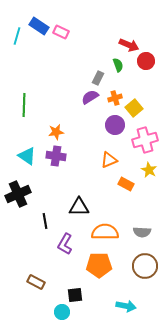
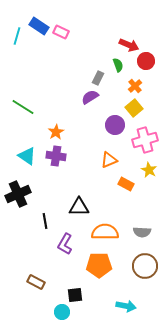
orange cross: moved 20 px right, 12 px up; rotated 24 degrees counterclockwise
green line: moved 1 px left, 2 px down; rotated 60 degrees counterclockwise
orange star: rotated 21 degrees counterclockwise
